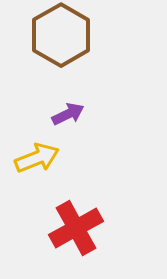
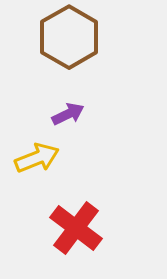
brown hexagon: moved 8 px right, 2 px down
red cross: rotated 24 degrees counterclockwise
